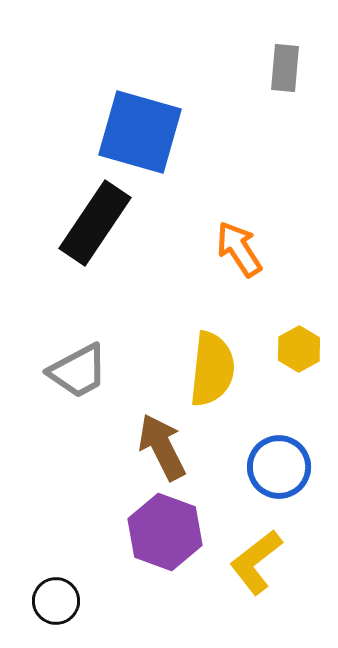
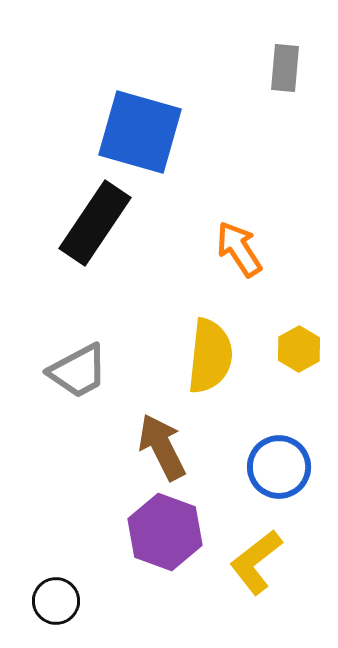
yellow semicircle: moved 2 px left, 13 px up
